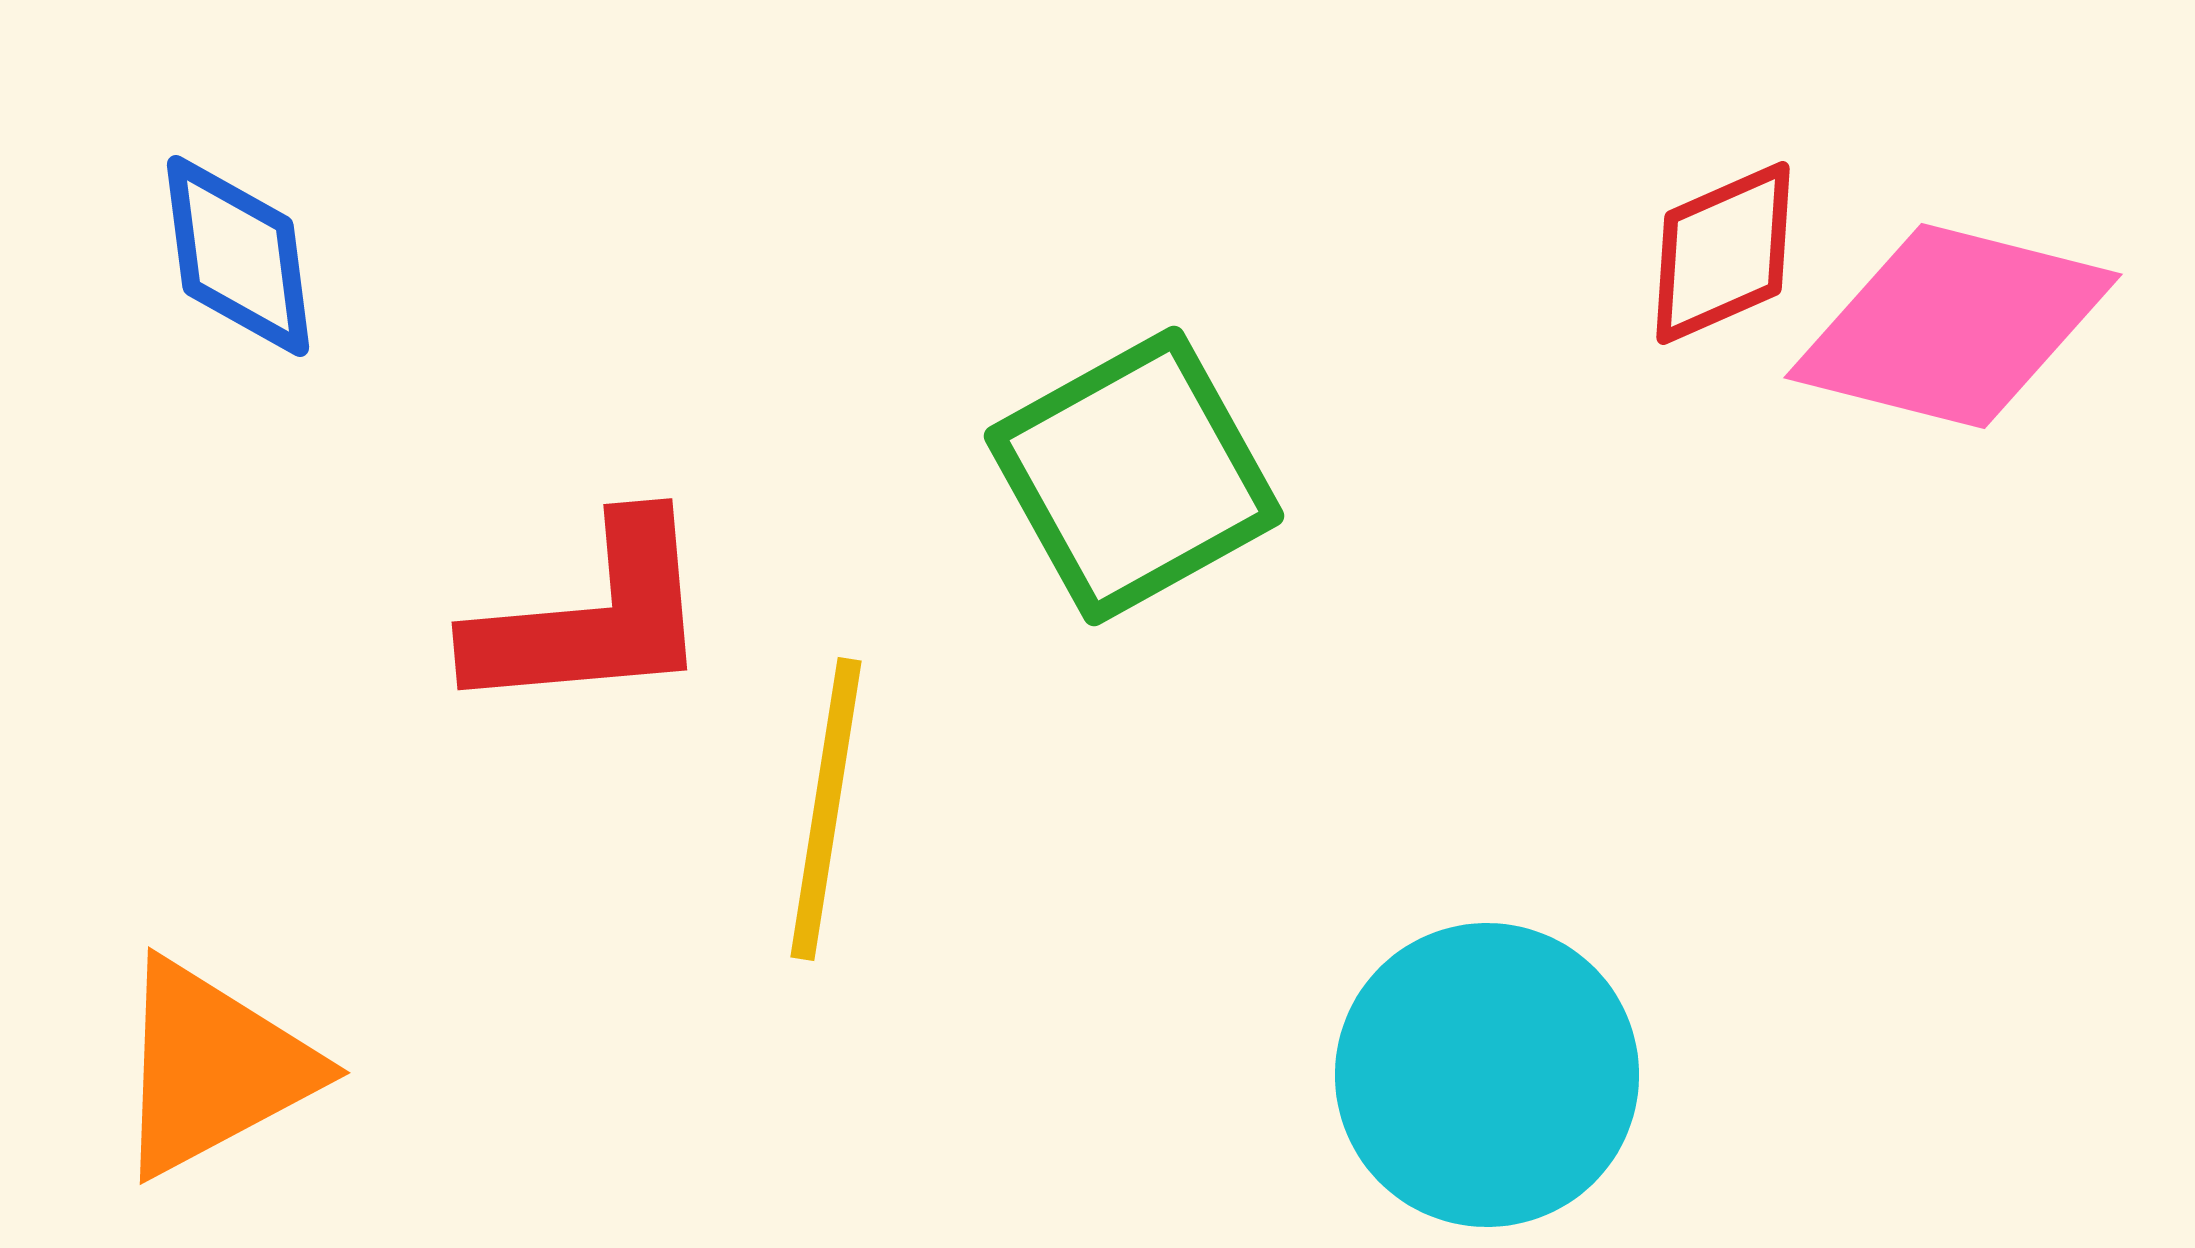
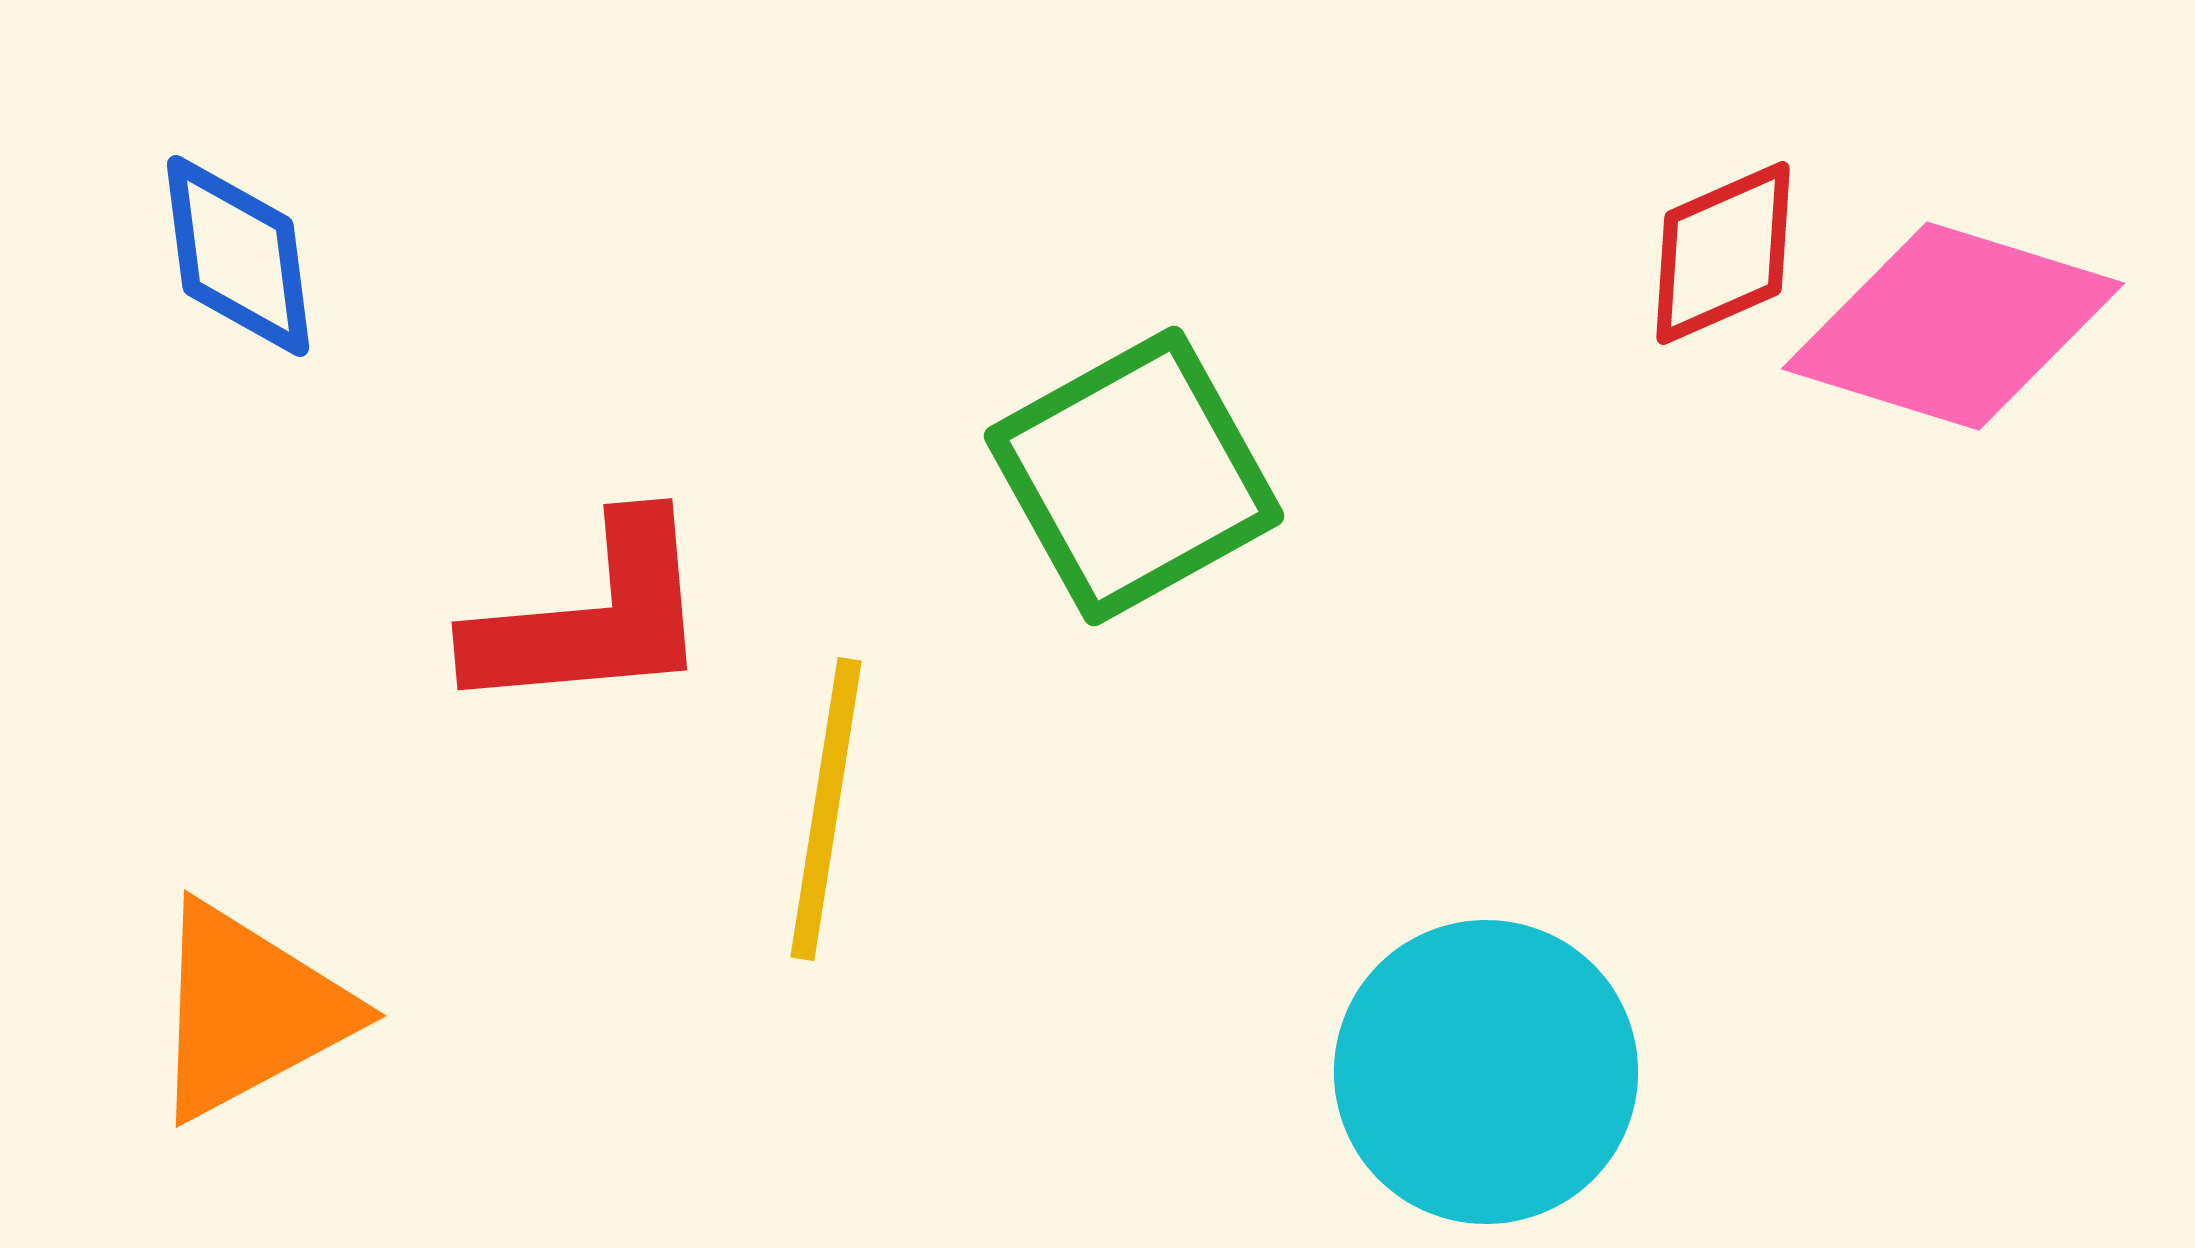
pink diamond: rotated 3 degrees clockwise
orange triangle: moved 36 px right, 57 px up
cyan circle: moved 1 px left, 3 px up
